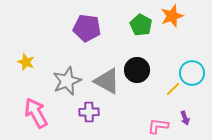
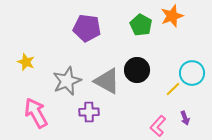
pink L-shape: rotated 55 degrees counterclockwise
